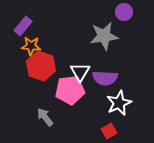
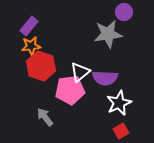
purple rectangle: moved 6 px right
gray star: moved 4 px right, 2 px up
orange star: rotated 12 degrees counterclockwise
white triangle: rotated 20 degrees clockwise
red square: moved 12 px right
